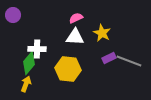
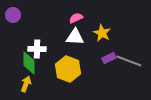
green diamond: rotated 40 degrees counterclockwise
yellow hexagon: rotated 15 degrees clockwise
